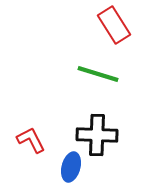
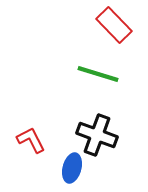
red rectangle: rotated 12 degrees counterclockwise
black cross: rotated 18 degrees clockwise
blue ellipse: moved 1 px right, 1 px down
